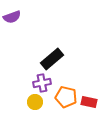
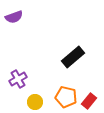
purple semicircle: moved 2 px right
black rectangle: moved 21 px right, 2 px up
purple cross: moved 24 px left, 4 px up; rotated 18 degrees counterclockwise
red rectangle: moved 1 px up; rotated 63 degrees counterclockwise
